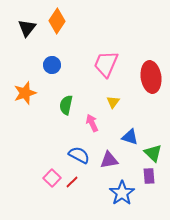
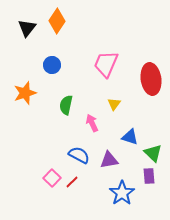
red ellipse: moved 2 px down
yellow triangle: moved 1 px right, 2 px down
